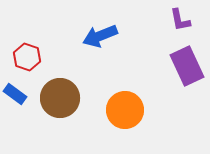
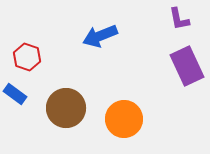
purple L-shape: moved 1 px left, 1 px up
brown circle: moved 6 px right, 10 px down
orange circle: moved 1 px left, 9 px down
